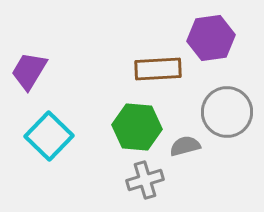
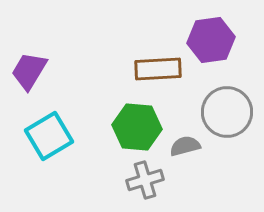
purple hexagon: moved 2 px down
cyan square: rotated 15 degrees clockwise
